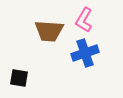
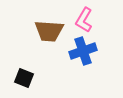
blue cross: moved 2 px left, 2 px up
black square: moved 5 px right; rotated 12 degrees clockwise
